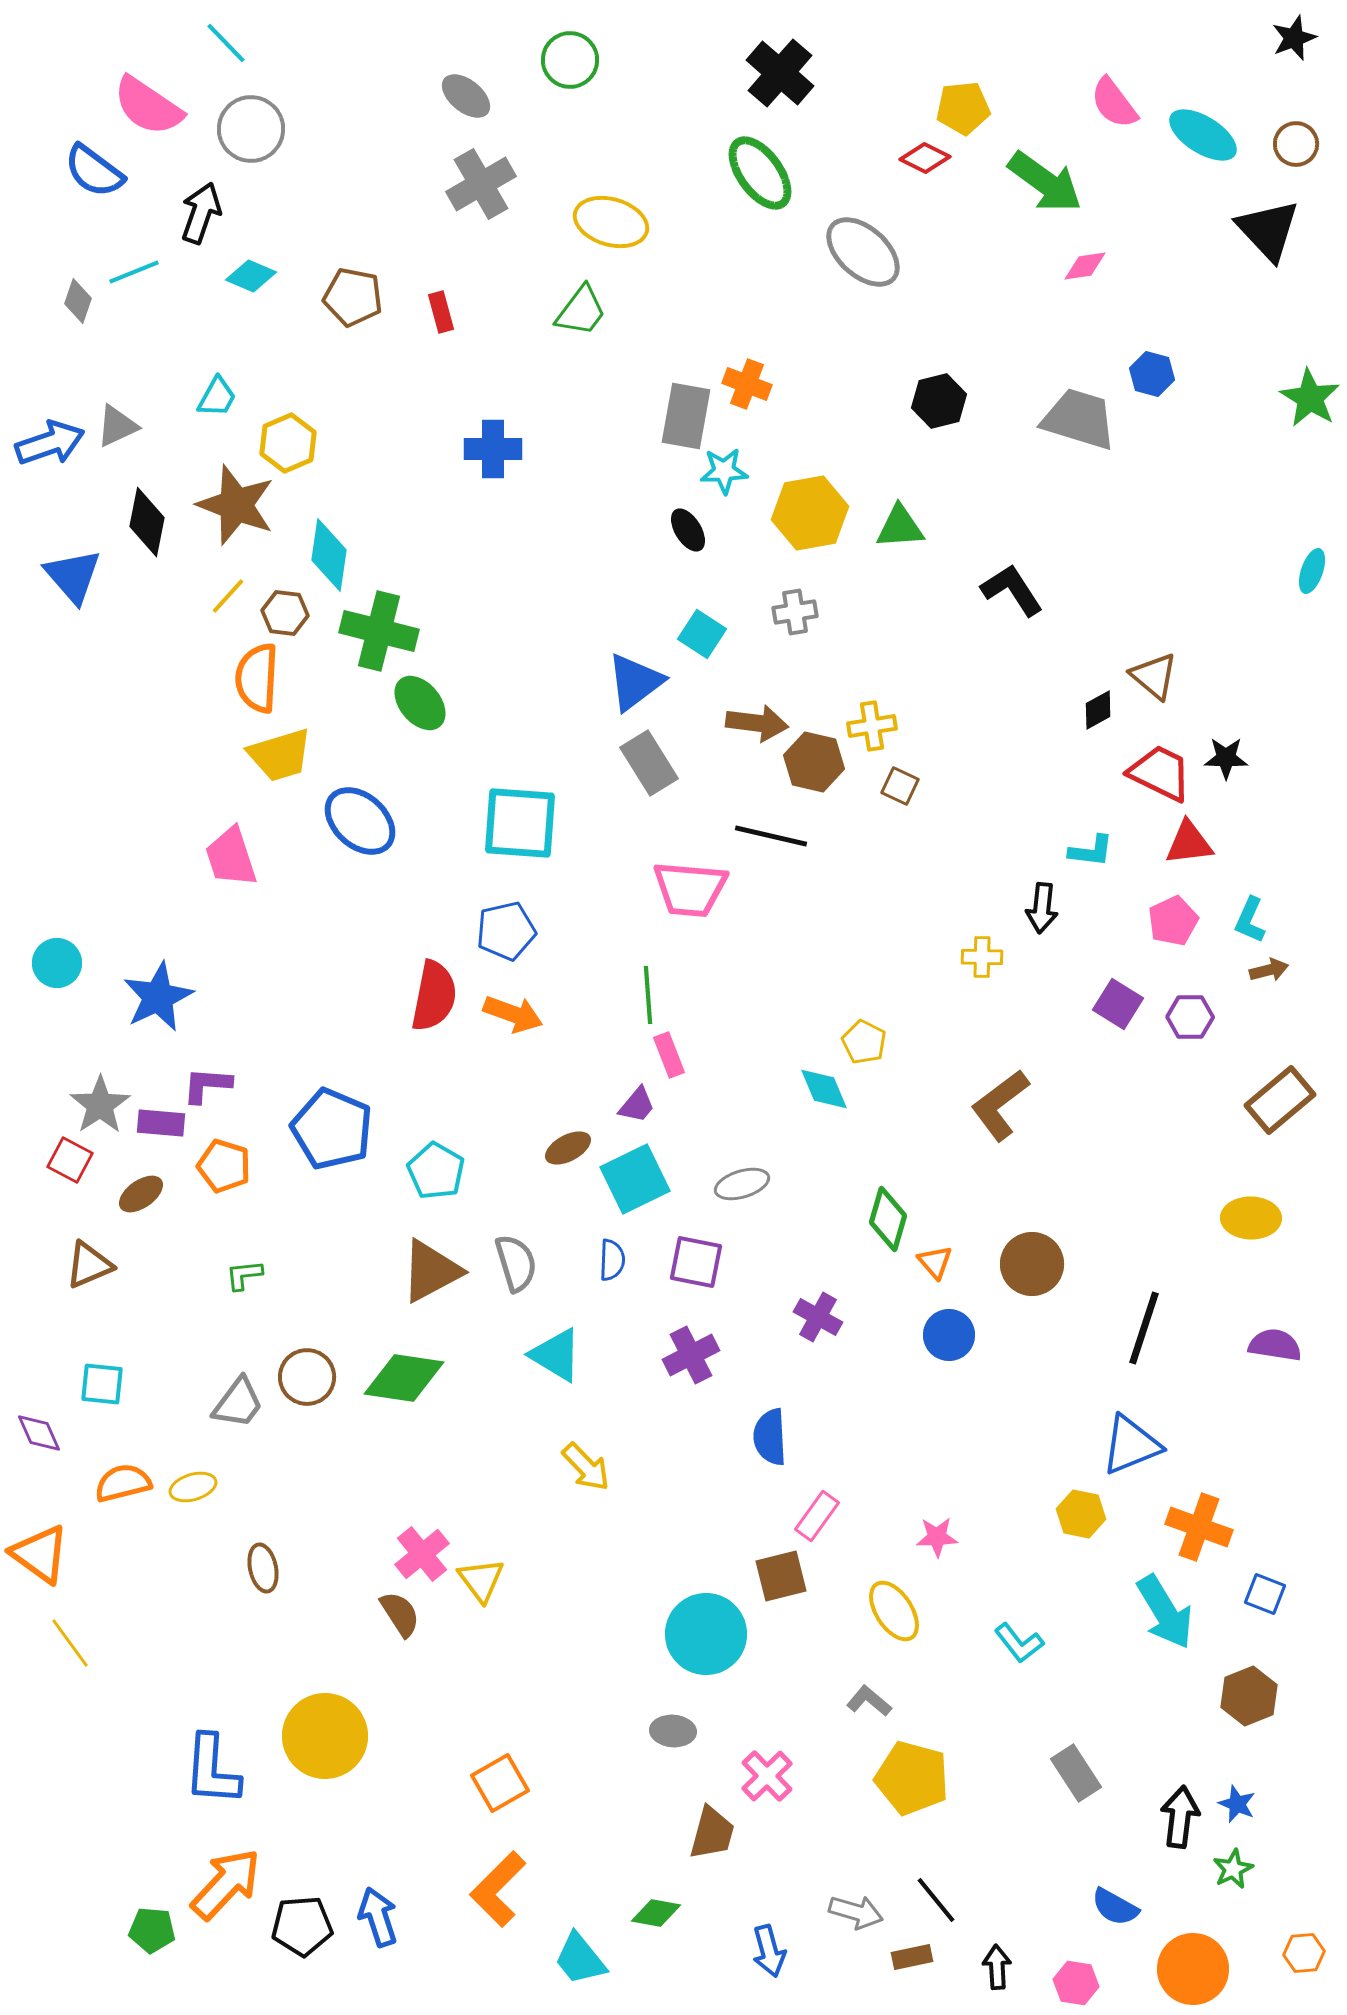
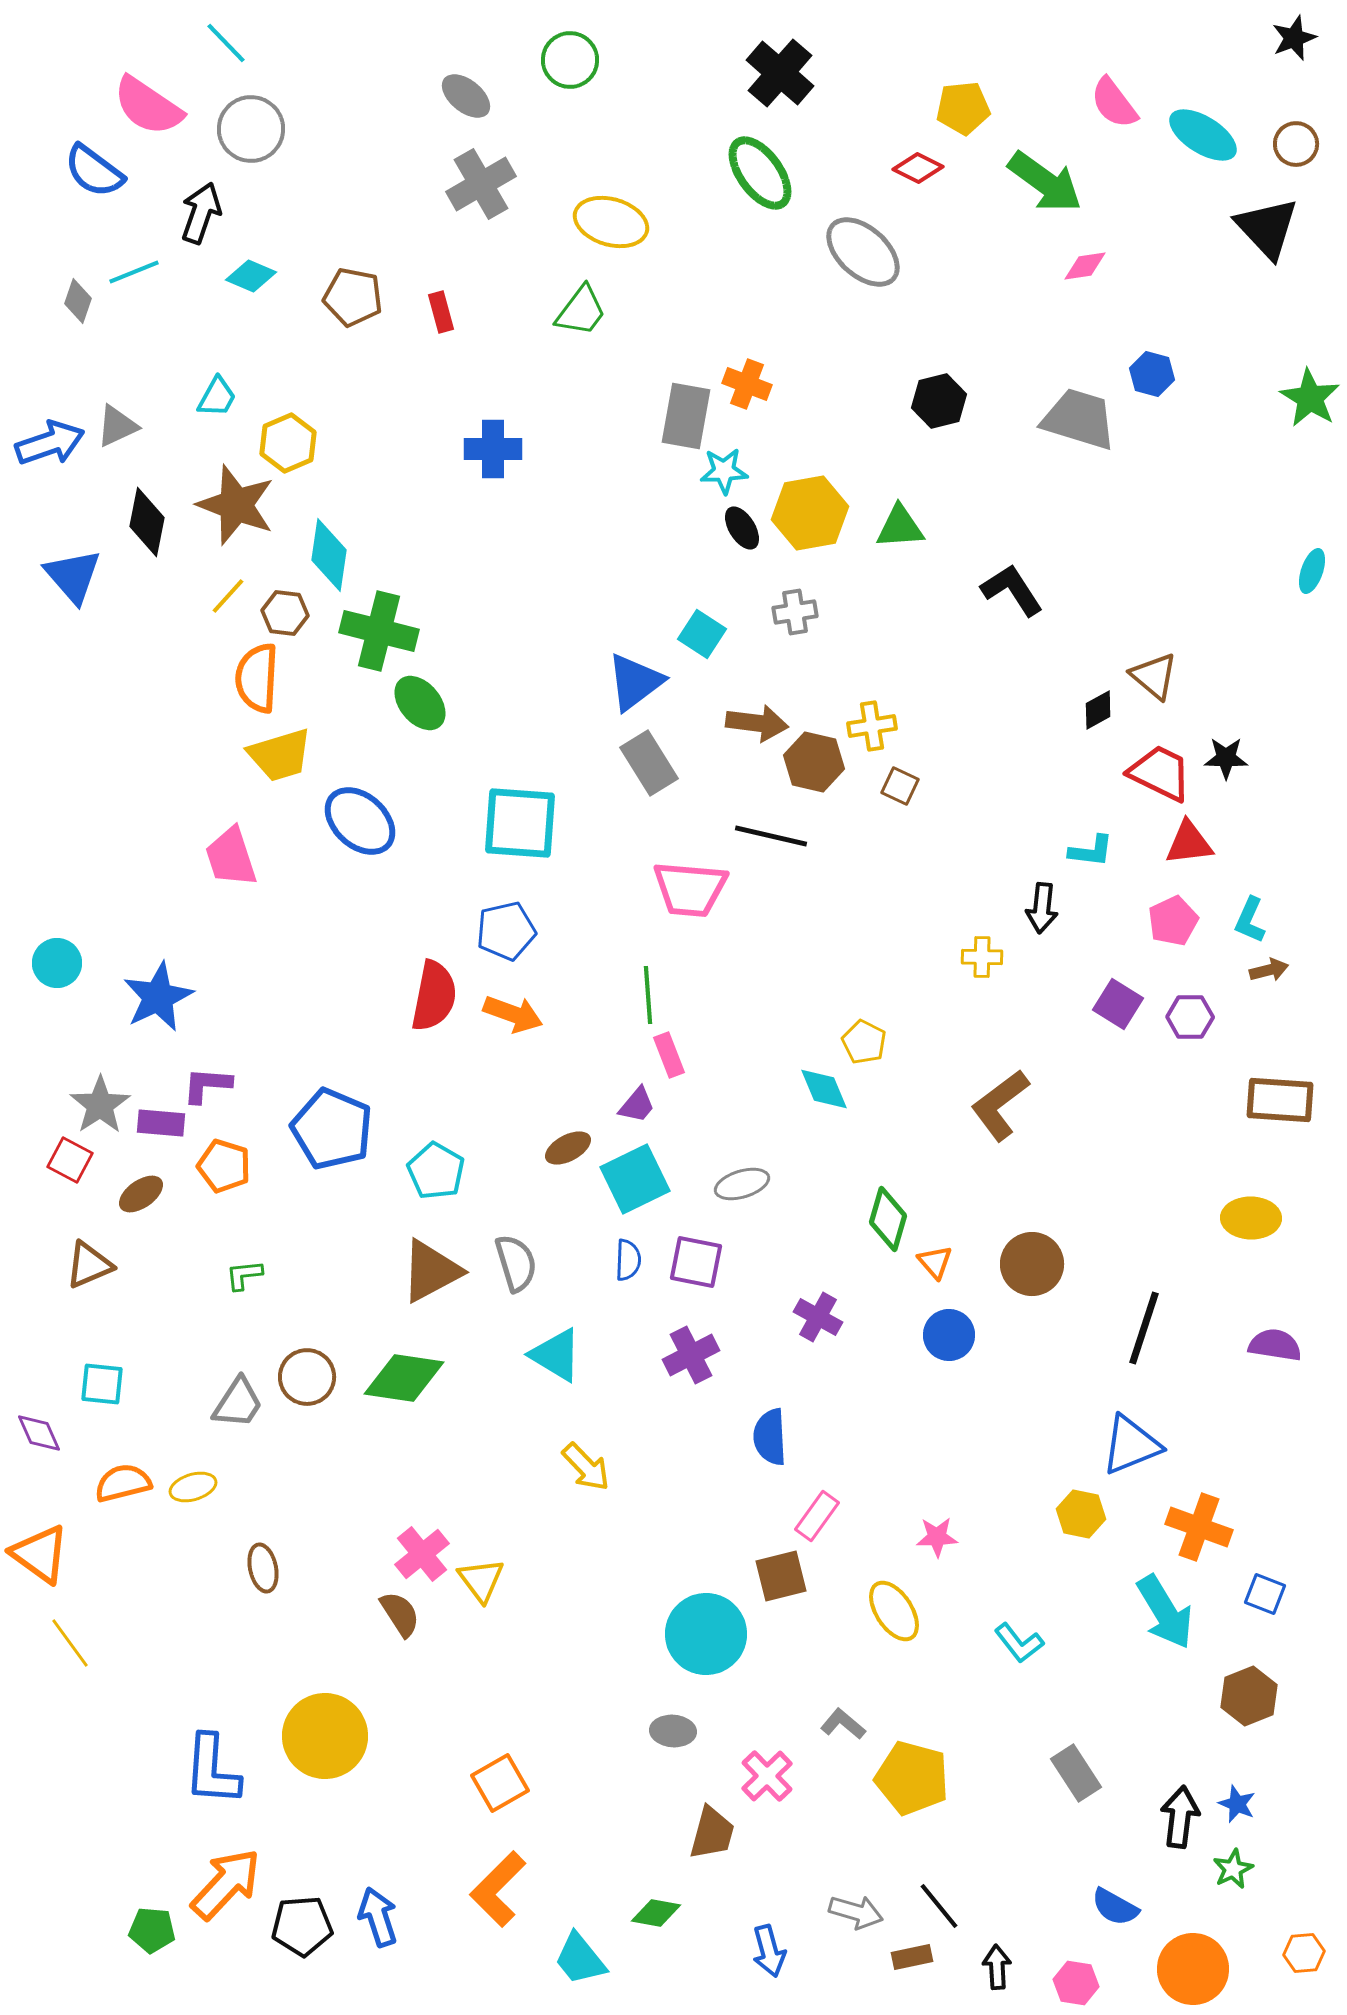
red diamond at (925, 158): moved 7 px left, 10 px down
black triangle at (1268, 230): moved 1 px left, 2 px up
black ellipse at (688, 530): moved 54 px right, 2 px up
brown rectangle at (1280, 1100): rotated 44 degrees clockwise
blue semicircle at (612, 1260): moved 16 px right
gray trapezoid at (238, 1403): rotated 4 degrees counterclockwise
gray L-shape at (869, 1701): moved 26 px left, 23 px down
black line at (936, 1900): moved 3 px right, 6 px down
